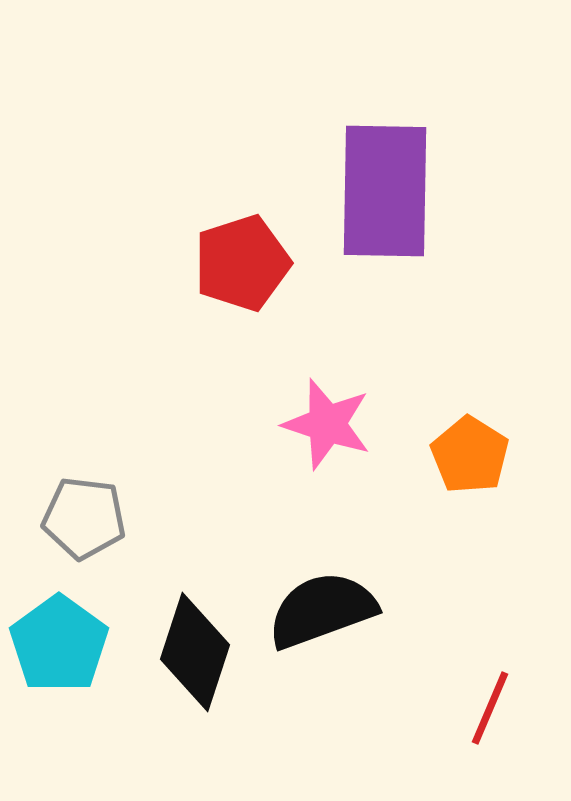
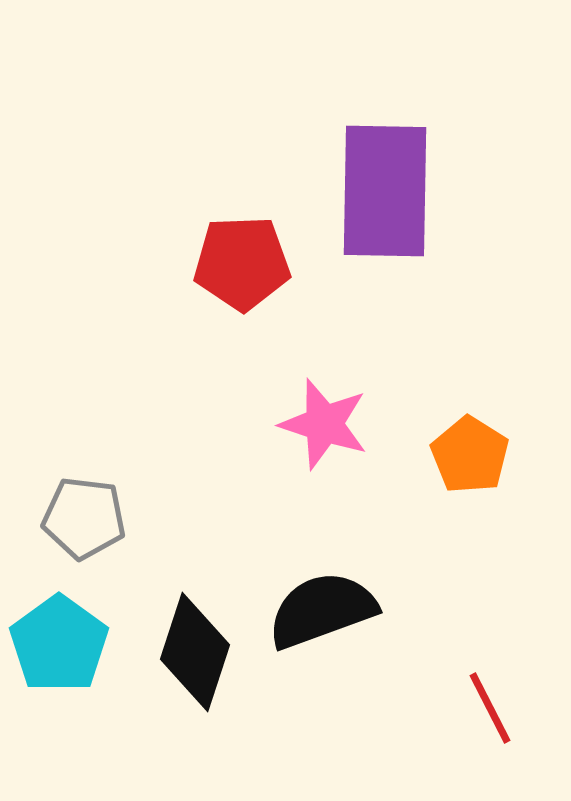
red pentagon: rotated 16 degrees clockwise
pink star: moved 3 px left
red line: rotated 50 degrees counterclockwise
